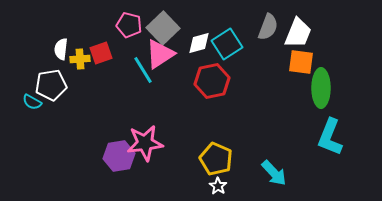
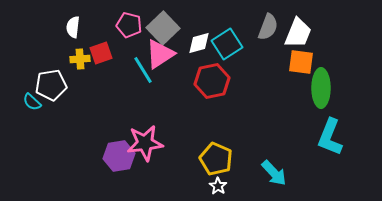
white semicircle: moved 12 px right, 22 px up
cyan semicircle: rotated 12 degrees clockwise
